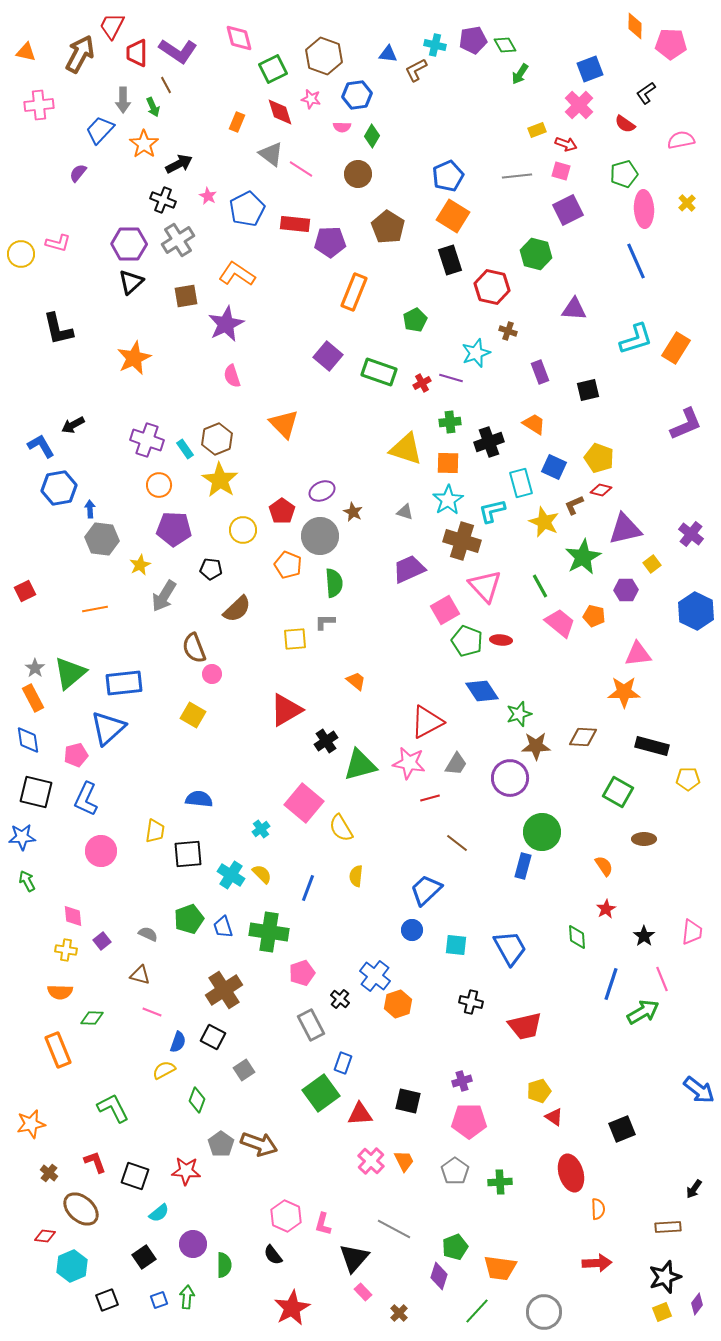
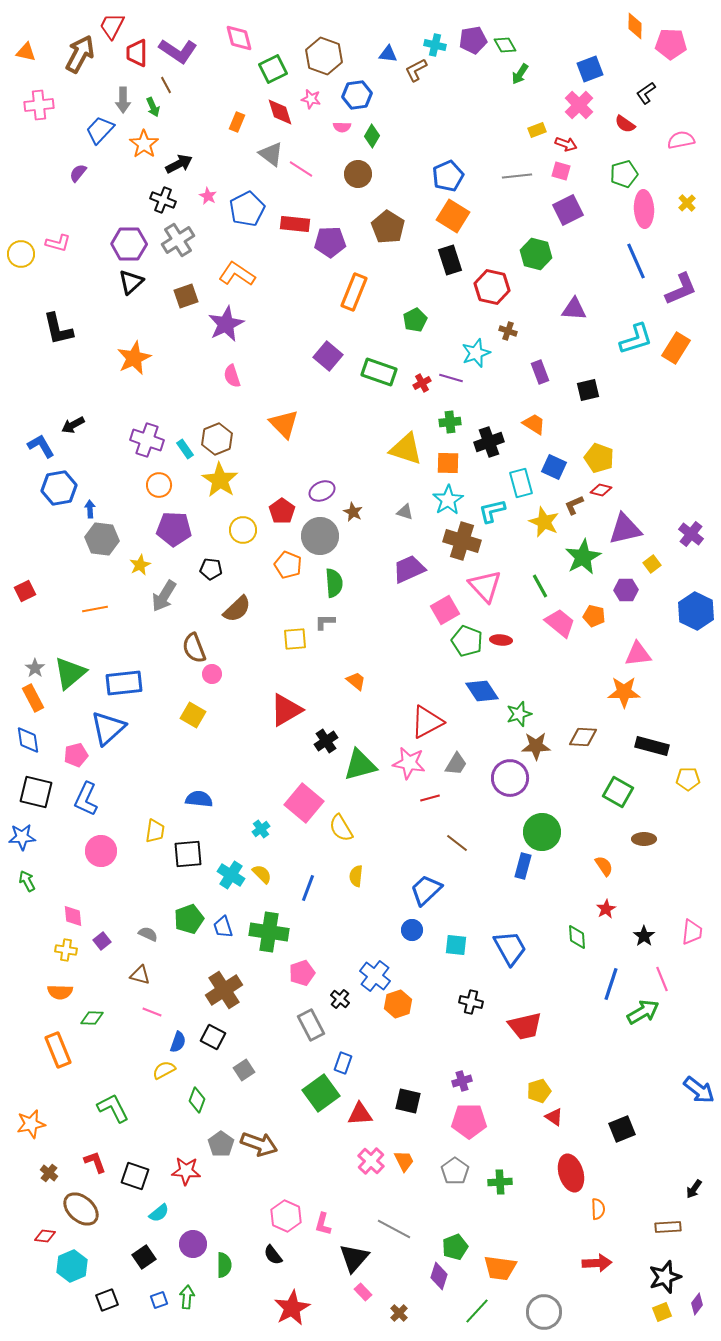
brown square at (186, 296): rotated 10 degrees counterclockwise
purple L-shape at (686, 424): moved 5 px left, 135 px up
